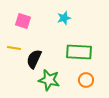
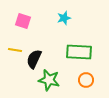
yellow line: moved 1 px right, 2 px down
